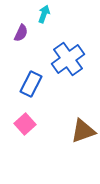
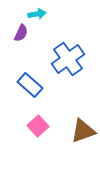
cyan arrow: moved 7 px left; rotated 60 degrees clockwise
blue rectangle: moved 1 px left, 1 px down; rotated 75 degrees counterclockwise
pink square: moved 13 px right, 2 px down
